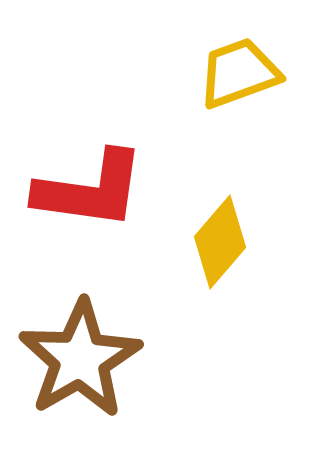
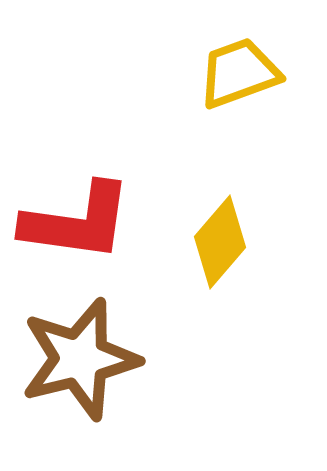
red L-shape: moved 13 px left, 32 px down
brown star: rotated 16 degrees clockwise
